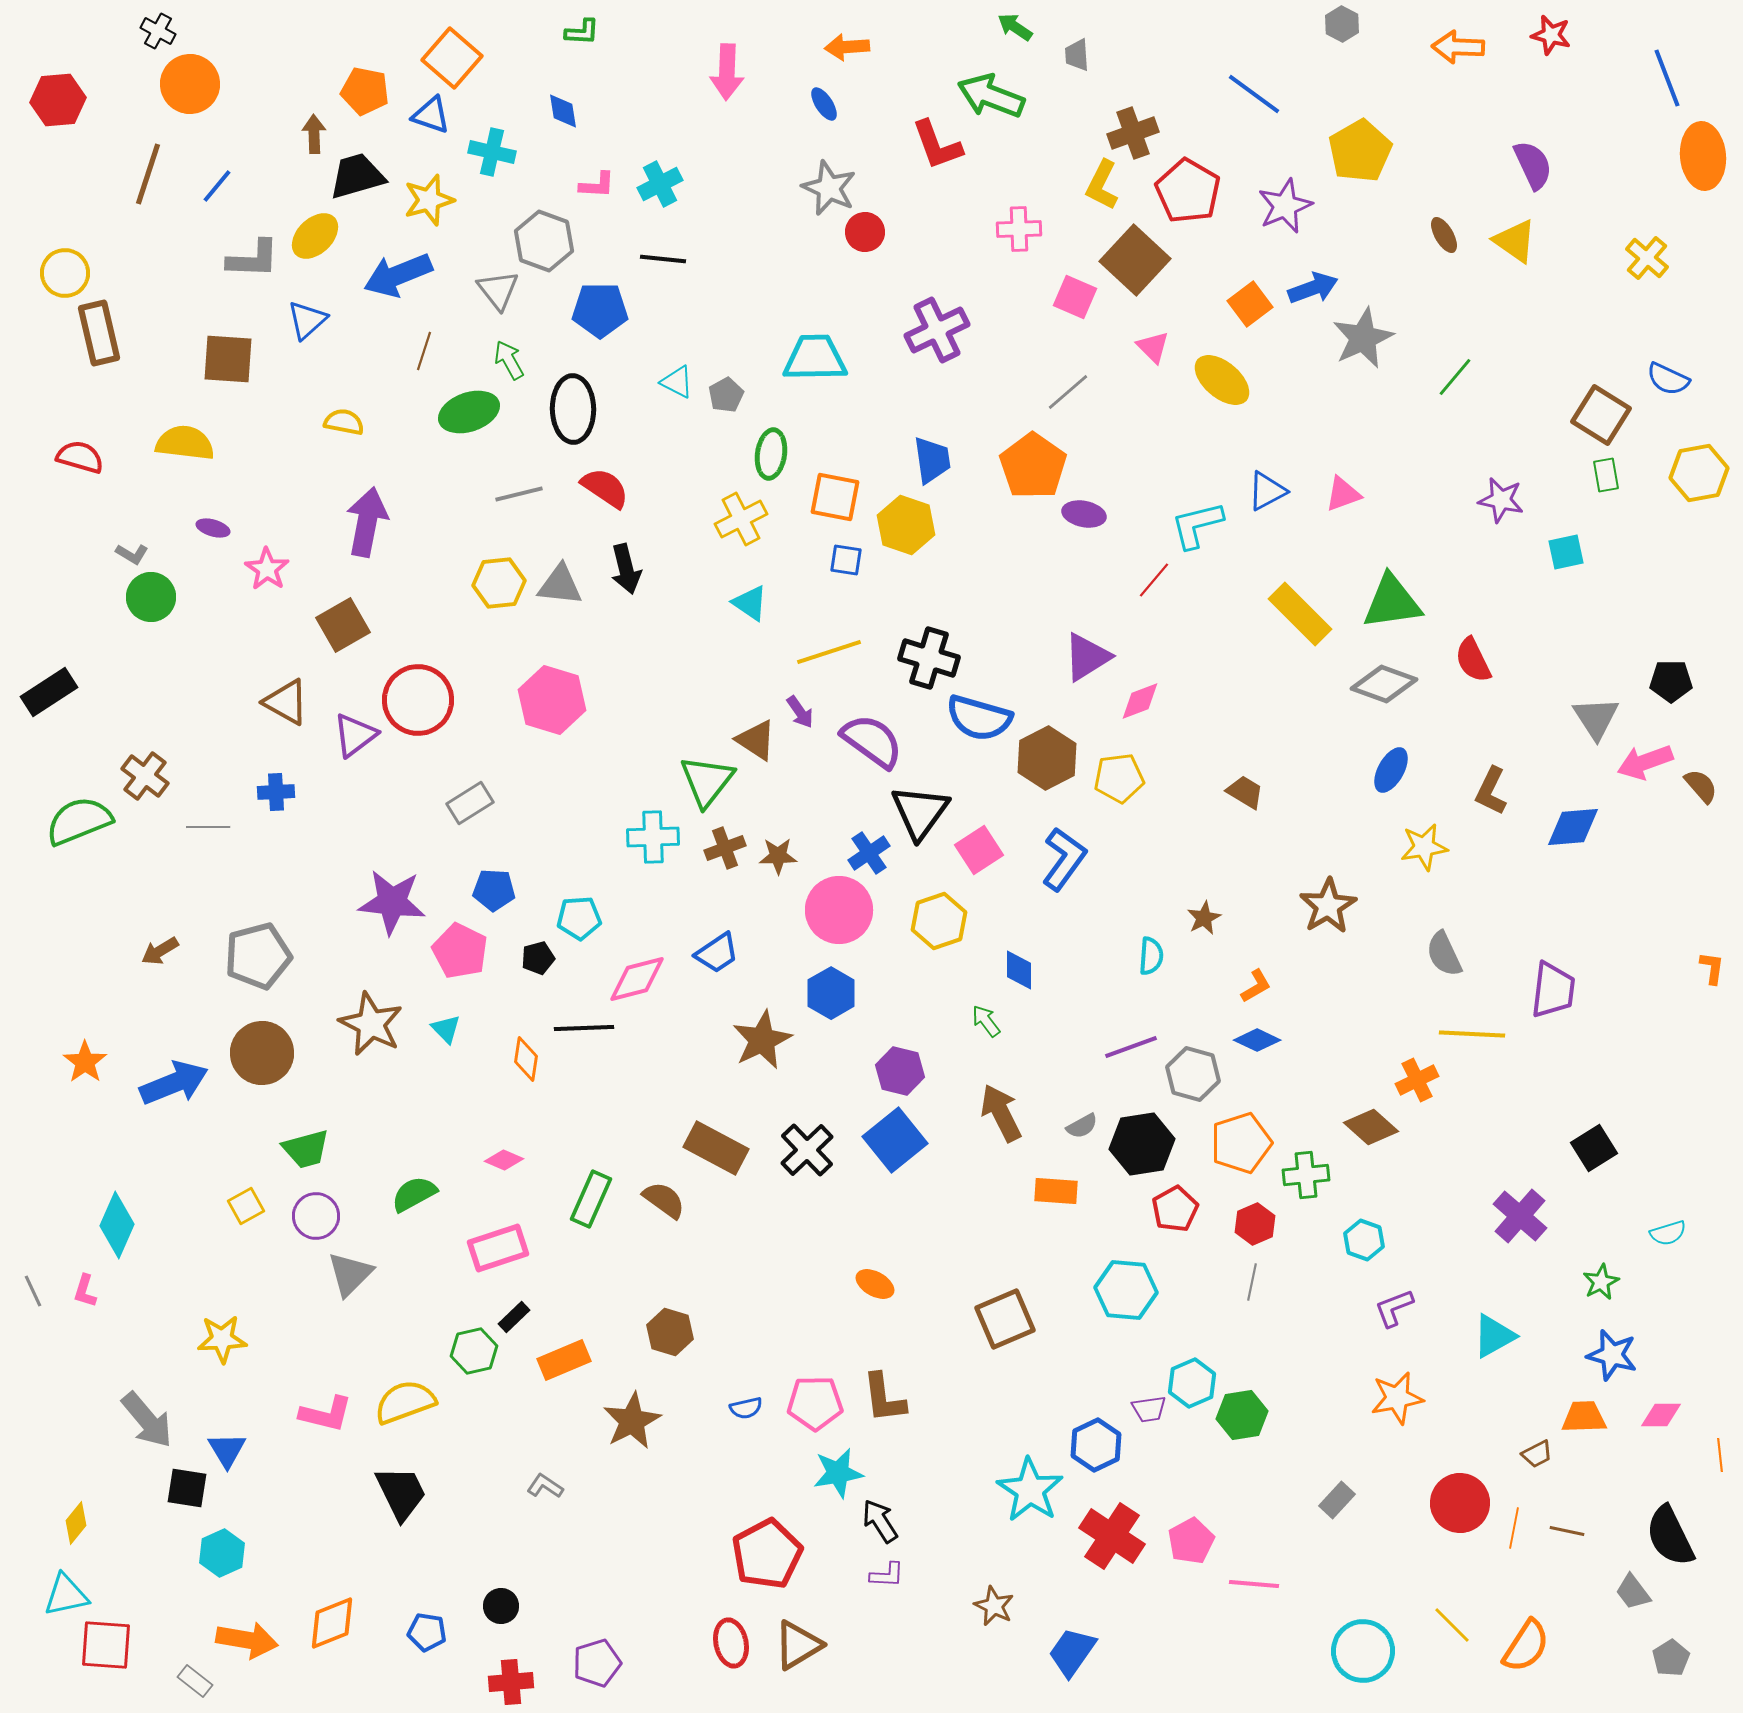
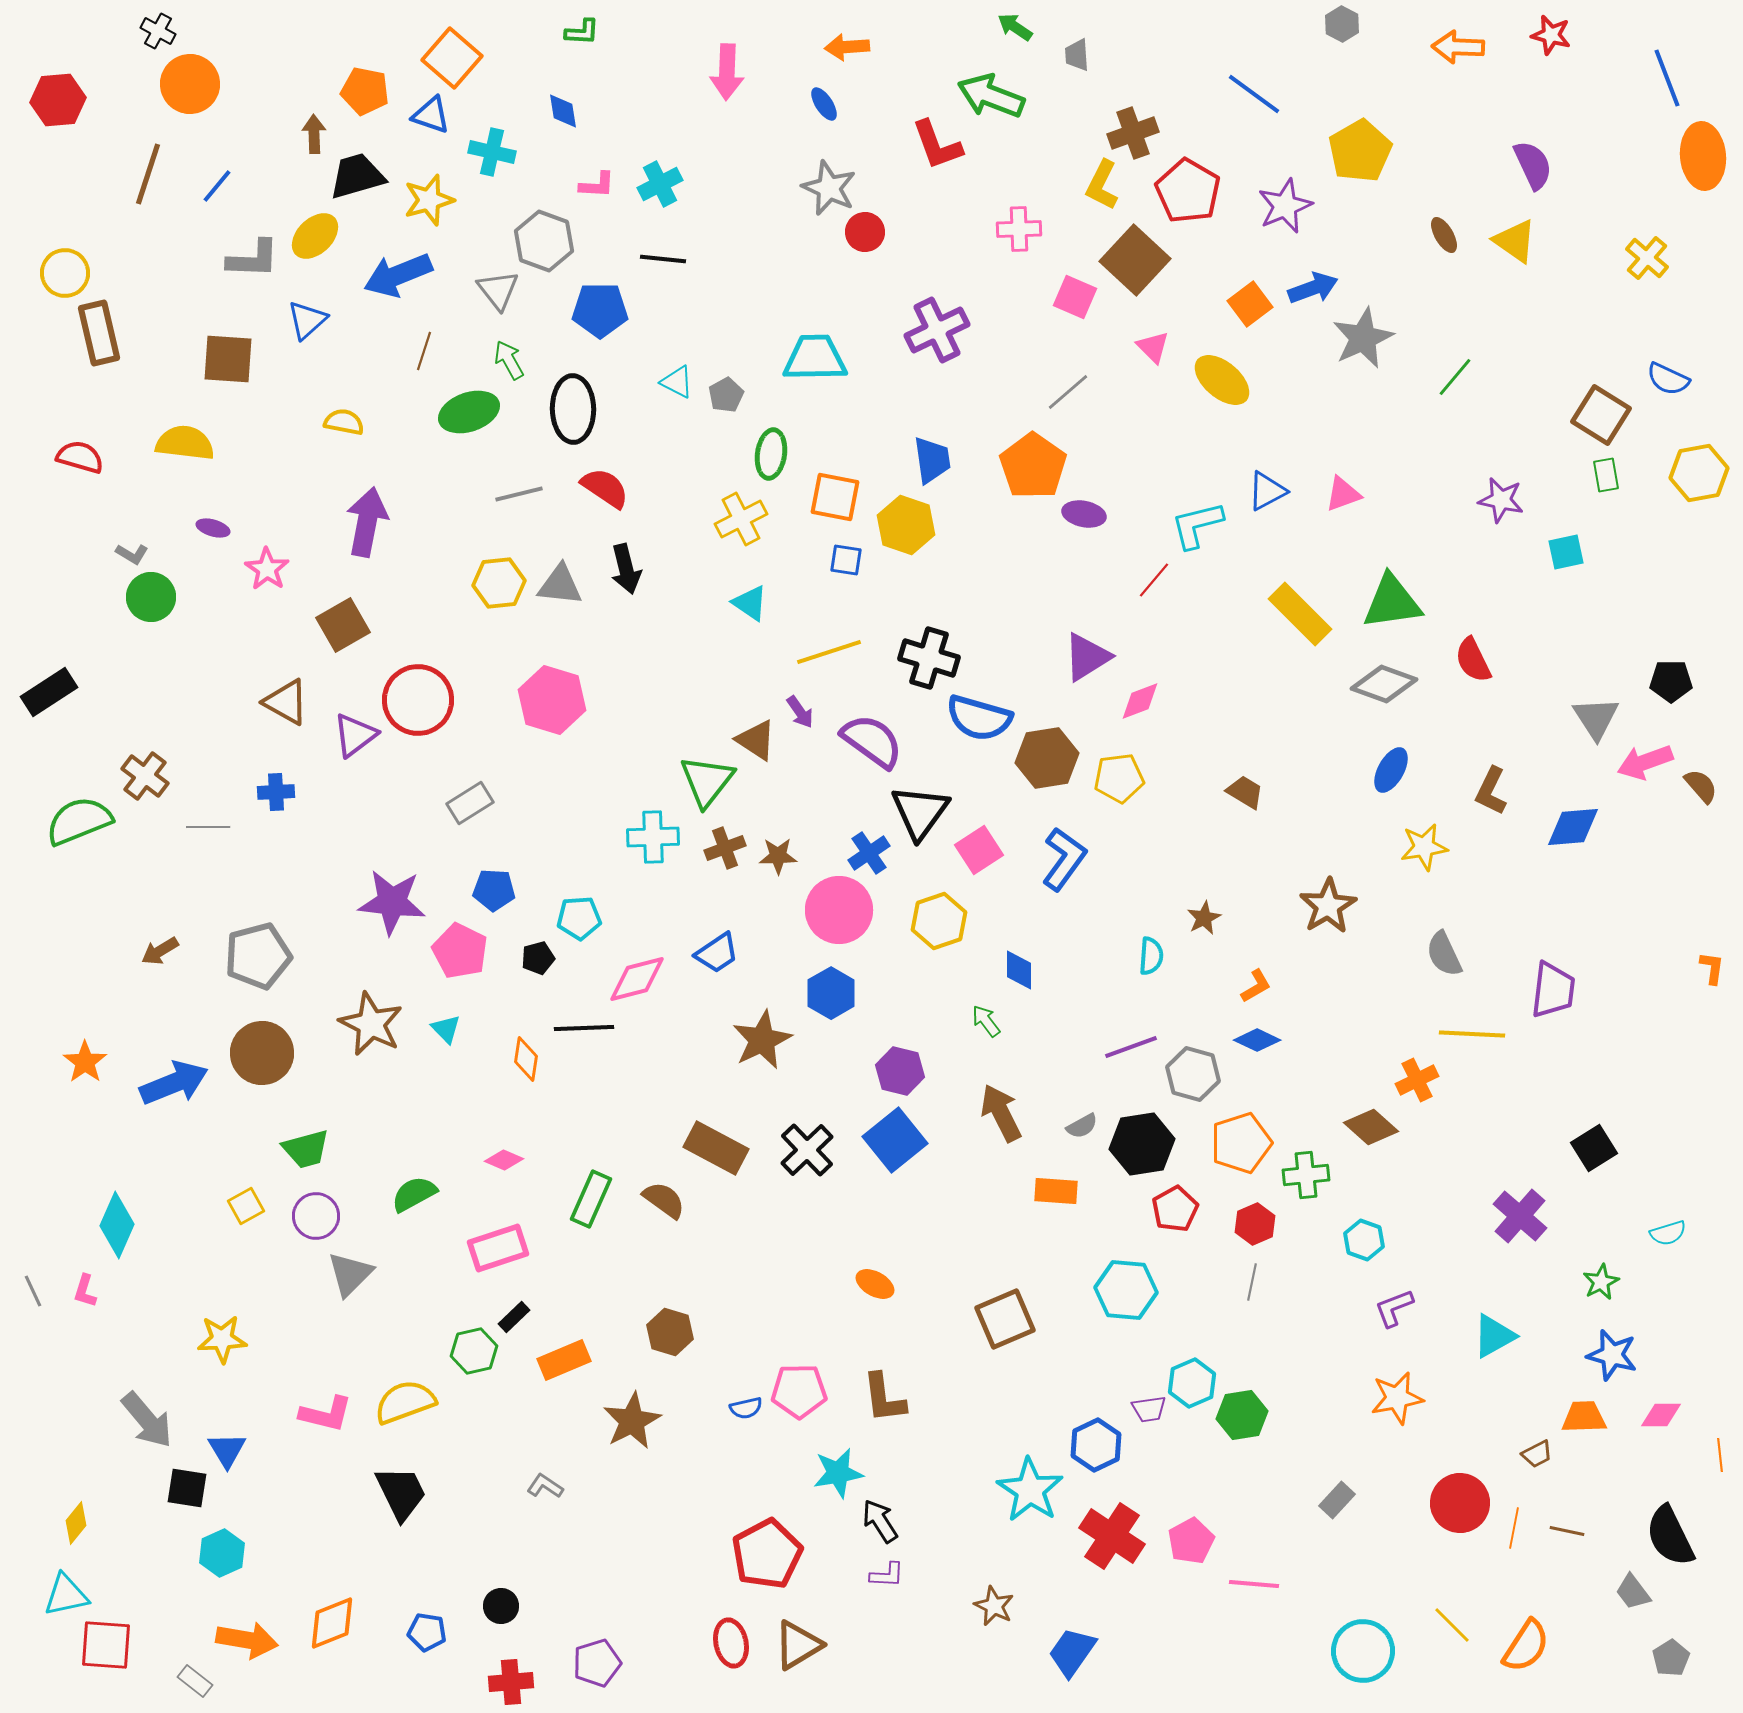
brown hexagon at (1047, 758): rotated 18 degrees clockwise
pink pentagon at (815, 1403): moved 16 px left, 12 px up
